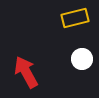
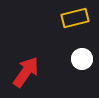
red arrow: rotated 64 degrees clockwise
